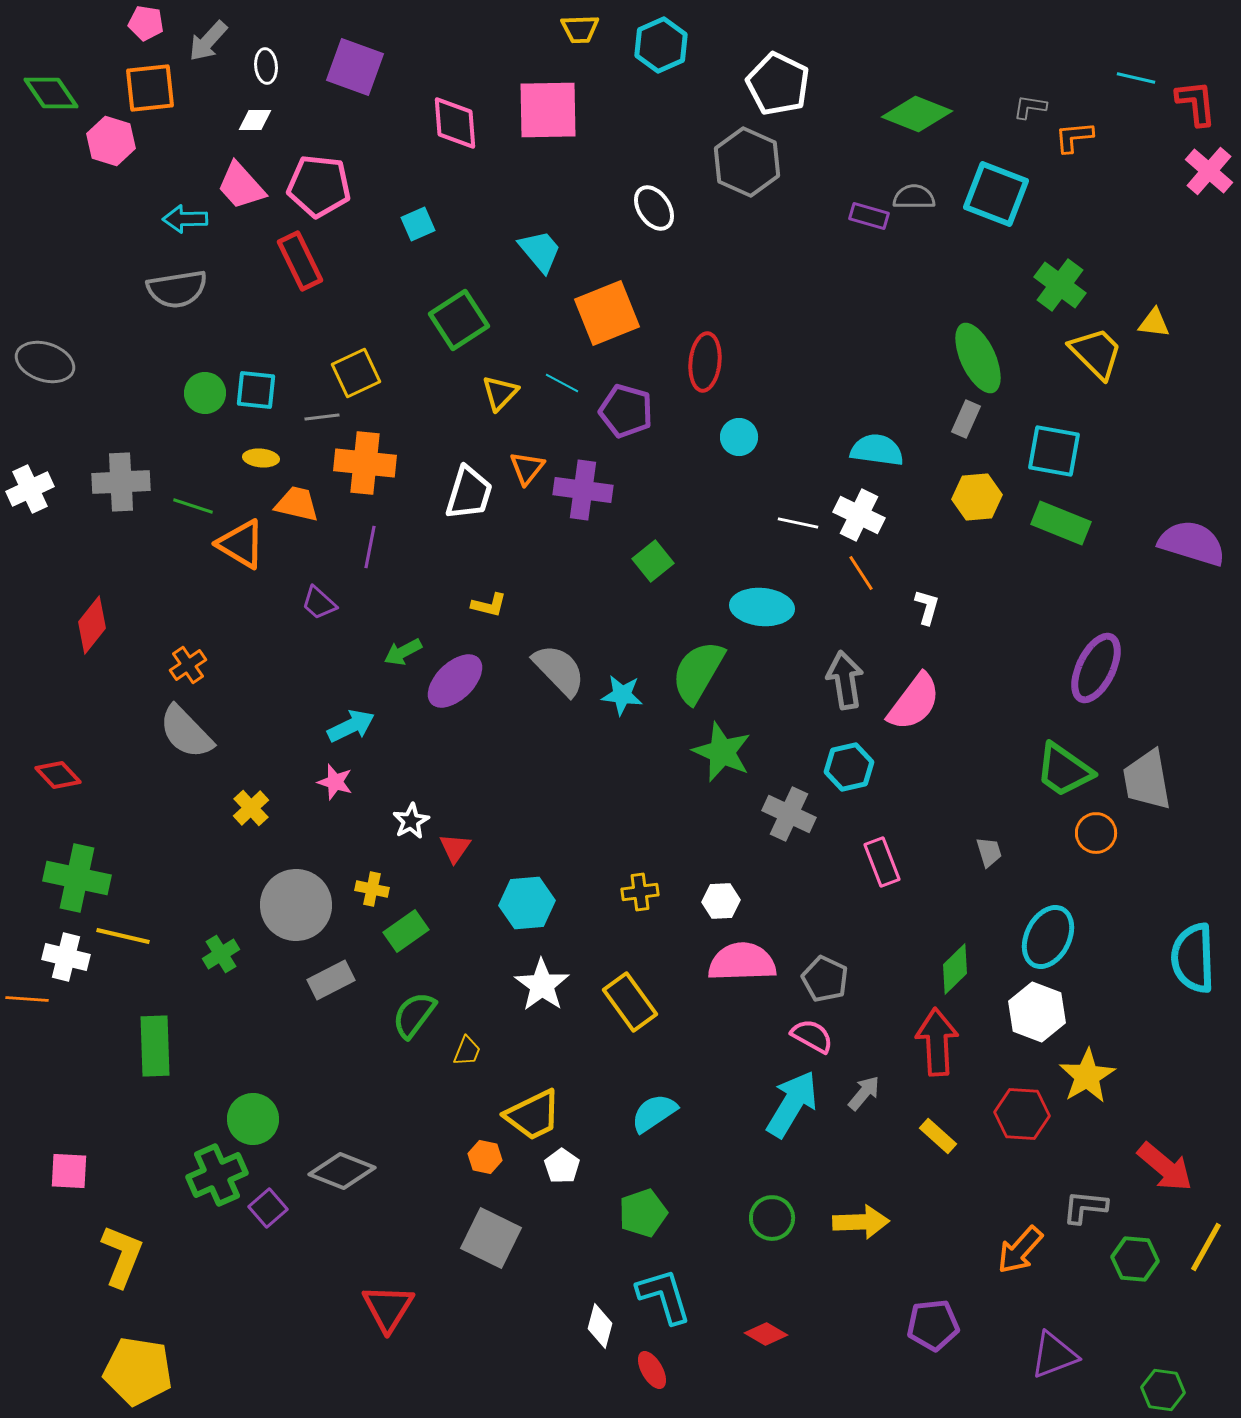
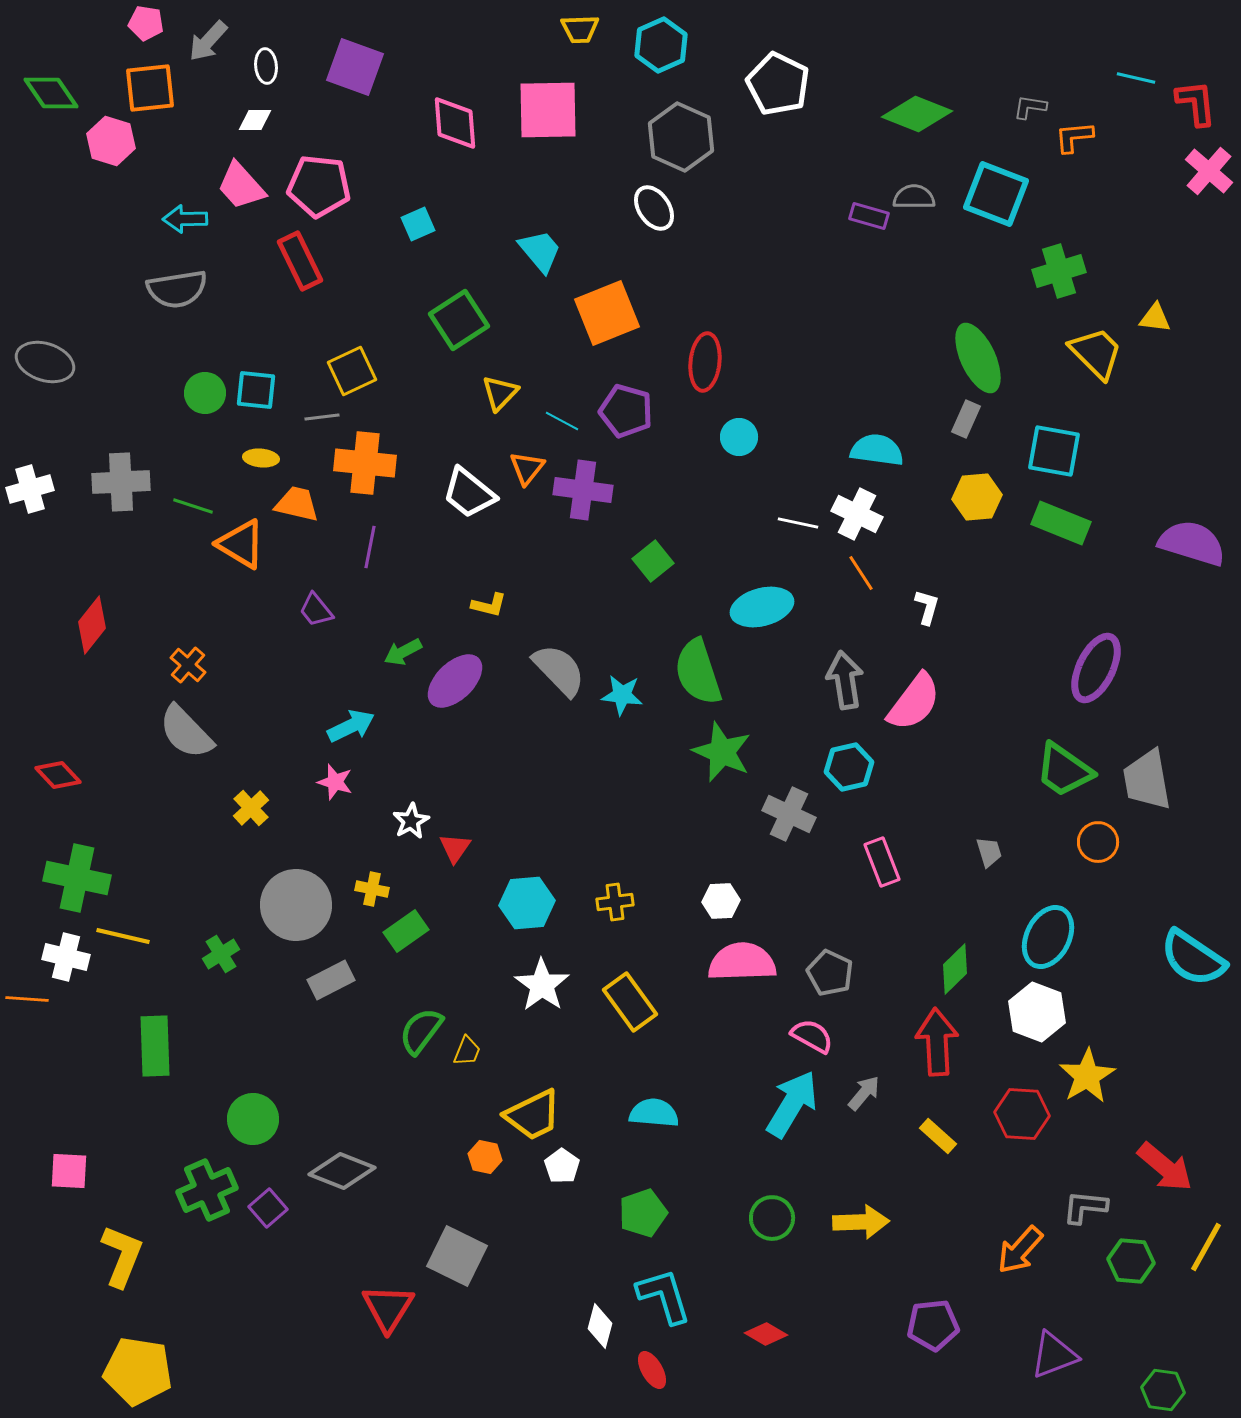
gray hexagon at (747, 162): moved 66 px left, 25 px up
green cross at (1060, 285): moved 1 px left, 14 px up; rotated 36 degrees clockwise
yellow triangle at (1154, 323): moved 1 px right, 5 px up
yellow square at (356, 373): moved 4 px left, 2 px up
cyan line at (562, 383): moved 38 px down
white cross at (30, 489): rotated 9 degrees clockwise
white trapezoid at (469, 493): rotated 112 degrees clockwise
white cross at (859, 515): moved 2 px left, 1 px up
purple trapezoid at (319, 603): moved 3 px left, 7 px down; rotated 9 degrees clockwise
cyan ellipse at (762, 607): rotated 20 degrees counterclockwise
orange cross at (188, 665): rotated 15 degrees counterclockwise
green semicircle at (698, 672): rotated 48 degrees counterclockwise
orange circle at (1096, 833): moved 2 px right, 9 px down
yellow cross at (640, 892): moved 25 px left, 10 px down
cyan semicircle at (1193, 958): rotated 54 degrees counterclockwise
gray pentagon at (825, 979): moved 5 px right, 6 px up
green semicircle at (414, 1015): moved 7 px right, 16 px down
cyan semicircle at (654, 1113): rotated 39 degrees clockwise
green cross at (217, 1175): moved 10 px left, 15 px down
gray square at (491, 1238): moved 34 px left, 18 px down
green hexagon at (1135, 1259): moved 4 px left, 2 px down
